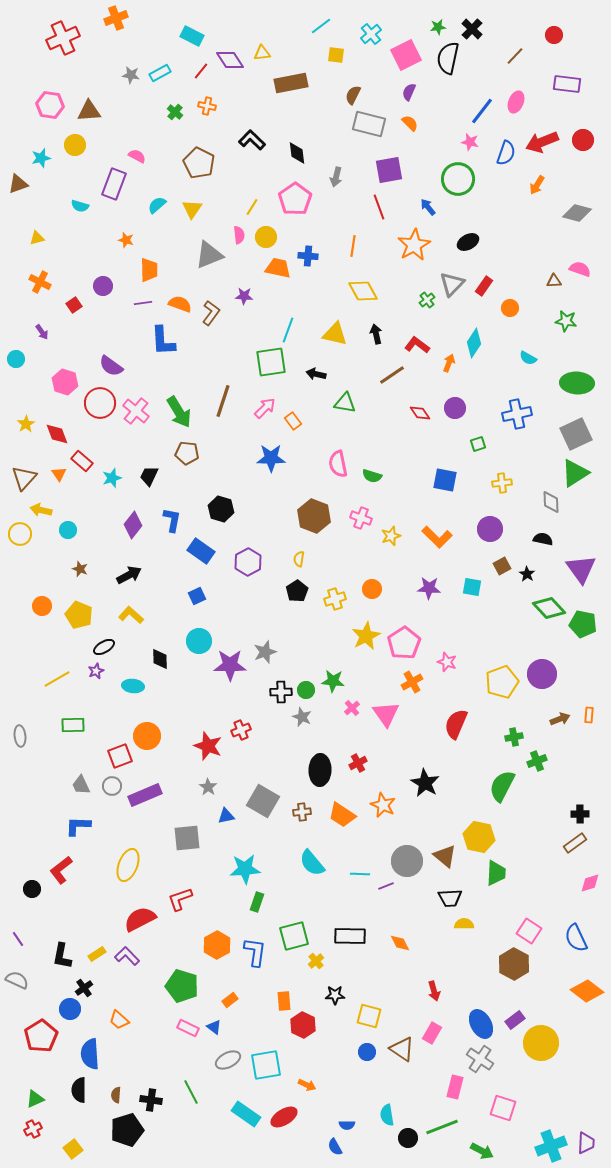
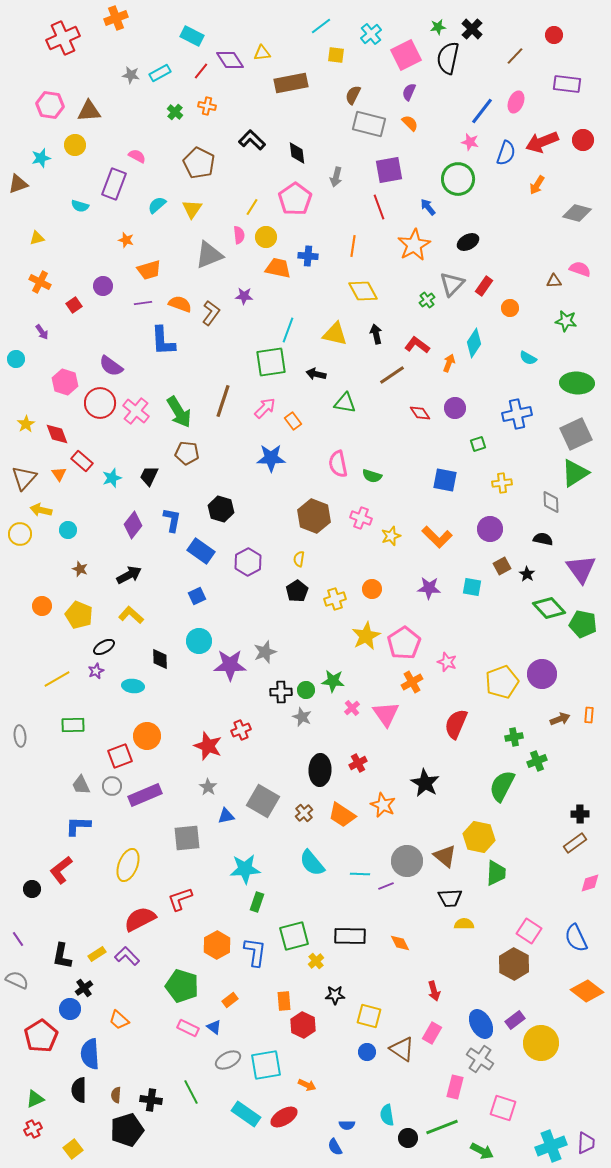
orange trapezoid at (149, 270): rotated 75 degrees clockwise
brown cross at (302, 812): moved 2 px right, 1 px down; rotated 36 degrees counterclockwise
